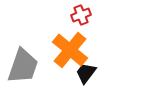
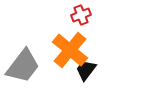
gray trapezoid: rotated 18 degrees clockwise
black trapezoid: moved 3 px up
